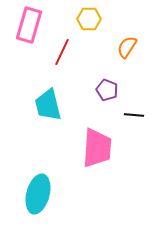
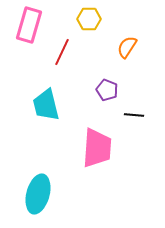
cyan trapezoid: moved 2 px left
